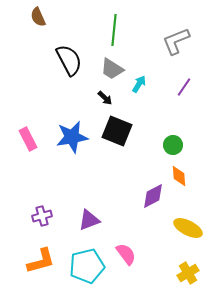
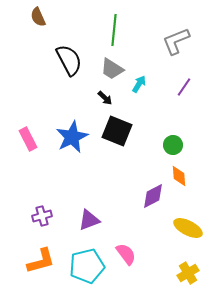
blue star: rotated 16 degrees counterclockwise
